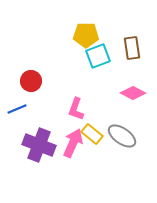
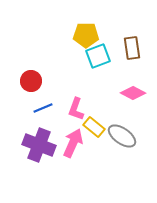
blue line: moved 26 px right, 1 px up
yellow rectangle: moved 2 px right, 7 px up
